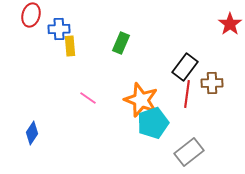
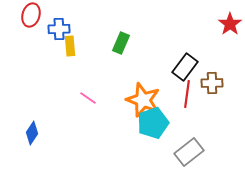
orange star: moved 2 px right
